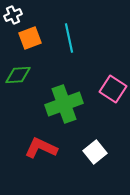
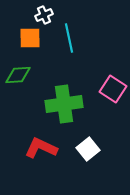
white cross: moved 31 px right
orange square: rotated 20 degrees clockwise
green cross: rotated 12 degrees clockwise
white square: moved 7 px left, 3 px up
